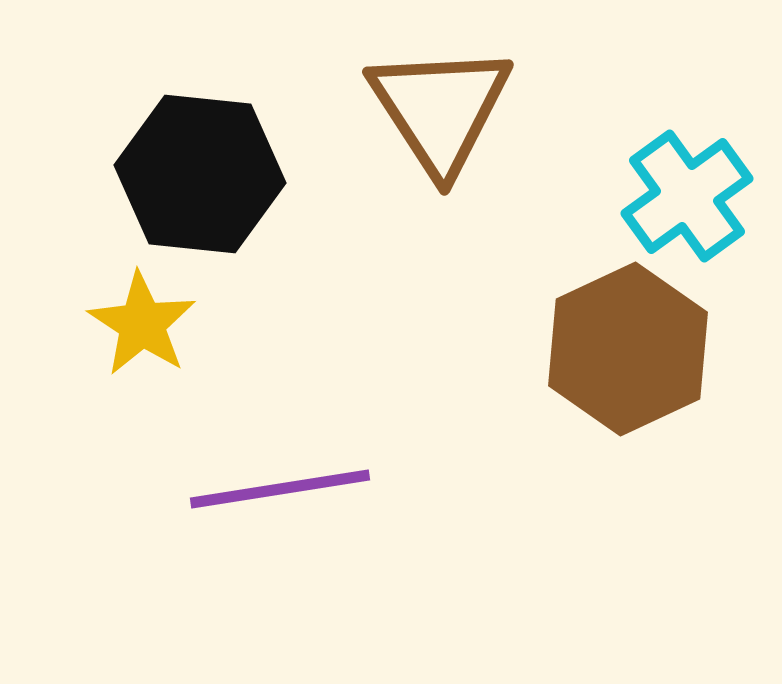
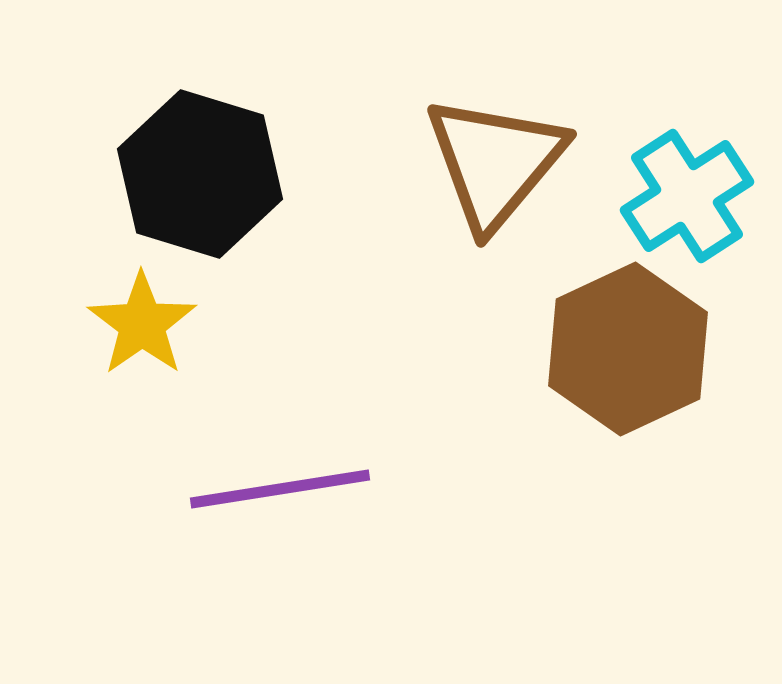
brown triangle: moved 55 px right, 53 px down; rotated 13 degrees clockwise
black hexagon: rotated 11 degrees clockwise
cyan cross: rotated 3 degrees clockwise
yellow star: rotated 4 degrees clockwise
